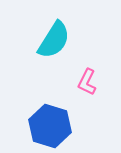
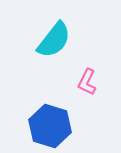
cyan semicircle: rotated 6 degrees clockwise
